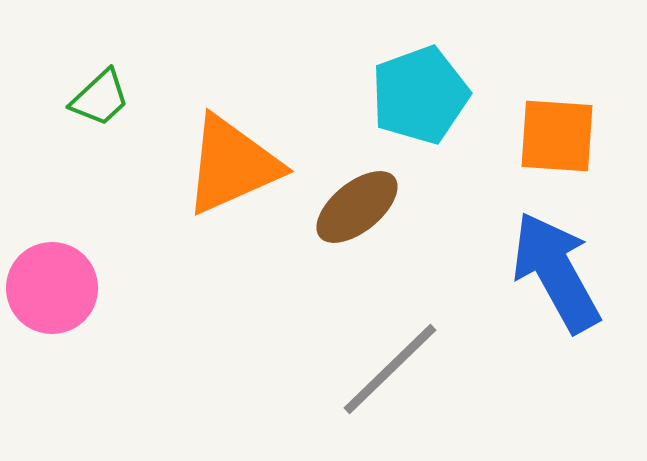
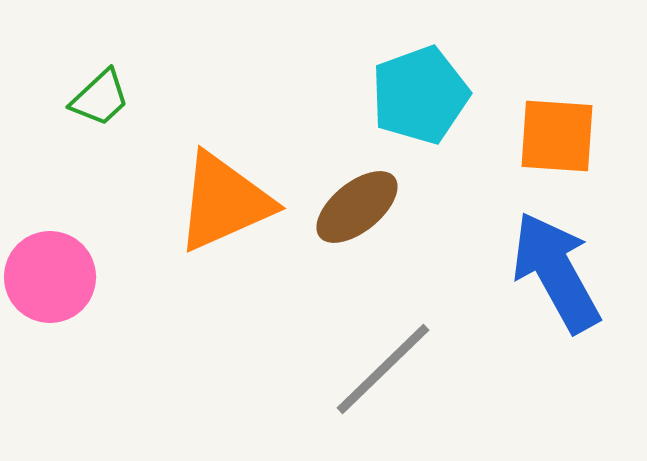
orange triangle: moved 8 px left, 37 px down
pink circle: moved 2 px left, 11 px up
gray line: moved 7 px left
